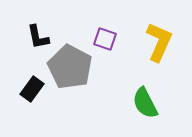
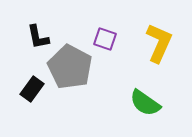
yellow L-shape: moved 1 px down
green semicircle: rotated 28 degrees counterclockwise
